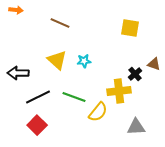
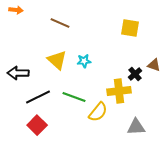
brown triangle: moved 1 px down
